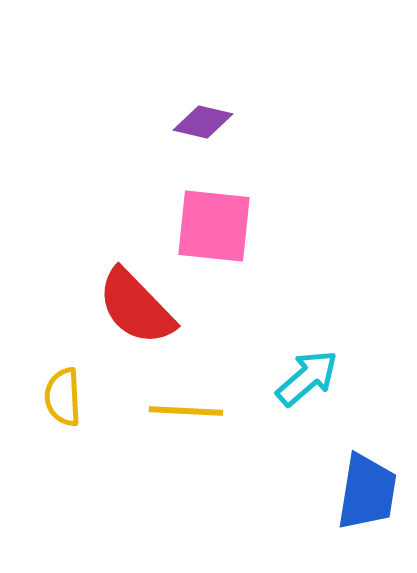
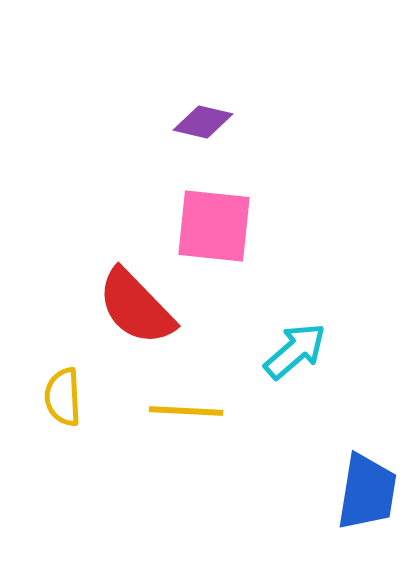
cyan arrow: moved 12 px left, 27 px up
